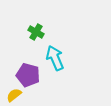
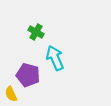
yellow semicircle: moved 3 px left, 1 px up; rotated 77 degrees counterclockwise
